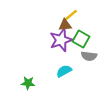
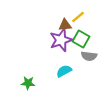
yellow line: moved 7 px right, 2 px down
